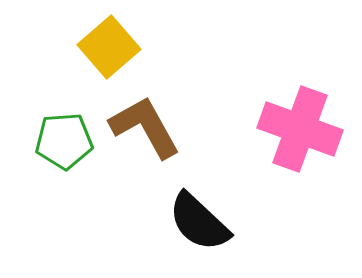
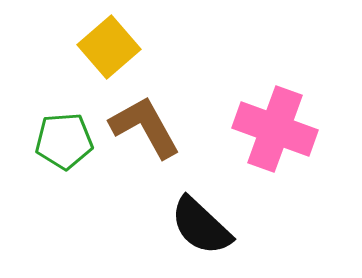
pink cross: moved 25 px left
black semicircle: moved 2 px right, 4 px down
